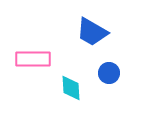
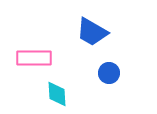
pink rectangle: moved 1 px right, 1 px up
cyan diamond: moved 14 px left, 6 px down
